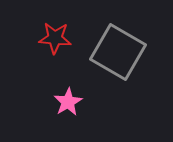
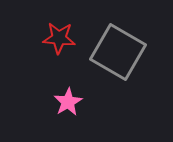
red star: moved 4 px right
